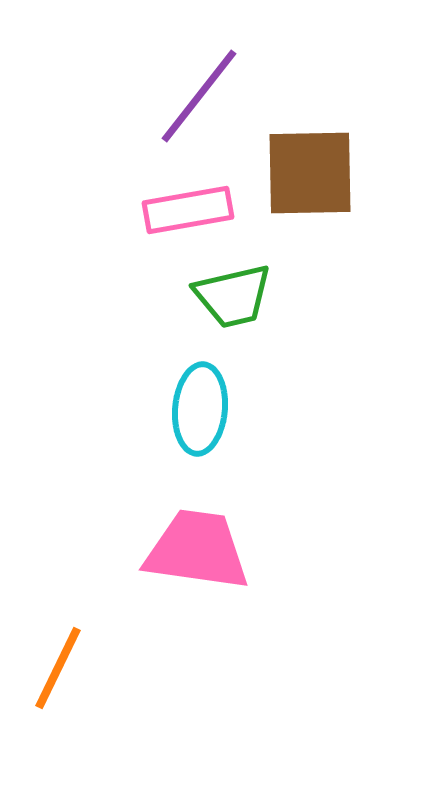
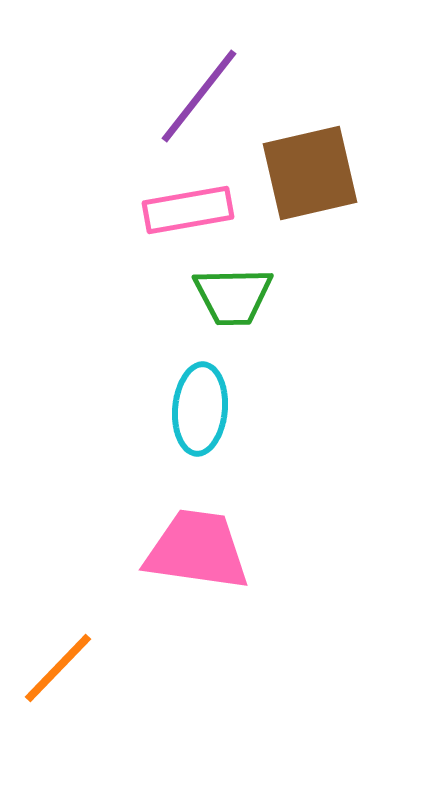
brown square: rotated 12 degrees counterclockwise
green trapezoid: rotated 12 degrees clockwise
orange line: rotated 18 degrees clockwise
